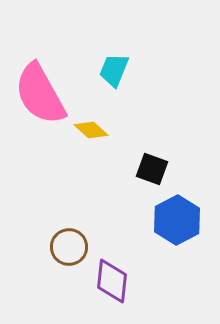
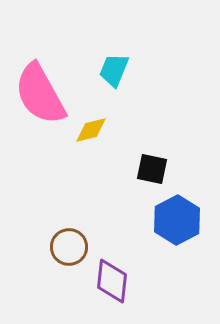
yellow diamond: rotated 56 degrees counterclockwise
black square: rotated 8 degrees counterclockwise
